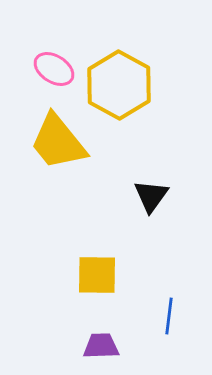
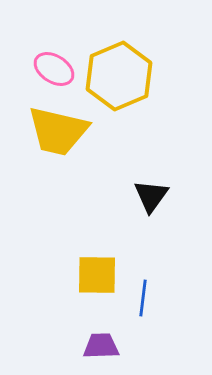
yellow hexagon: moved 9 px up; rotated 8 degrees clockwise
yellow trapezoid: moved 11 px up; rotated 38 degrees counterclockwise
blue line: moved 26 px left, 18 px up
